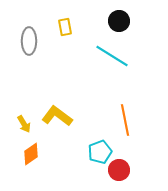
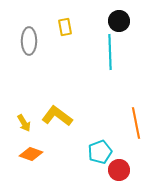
cyan line: moved 2 px left, 4 px up; rotated 56 degrees clockwise
orange line: moved 11 px right, 3 px down
yellow arrow: moved 1 px up
orange diamond: rotated 55 degrees clockwise
